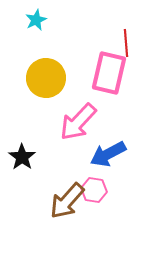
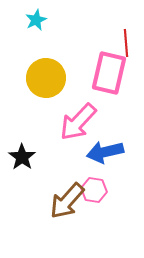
blue arrow: moved 3 px left, 2 px up; rotated 15 degrees clockwise
